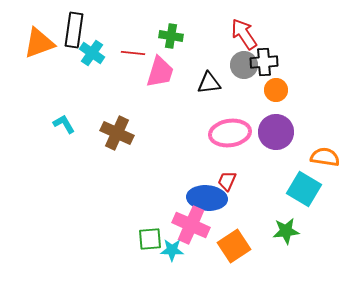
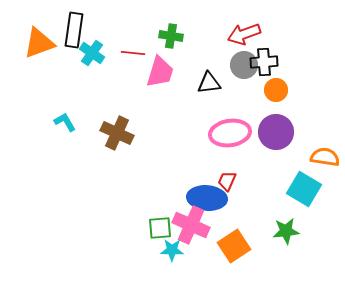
red arrow: rotated 76 degrees counterclockwise
cyan L-shape: moved 1 px right, 2 px up
green square: moved 10 px right, 11 px up
